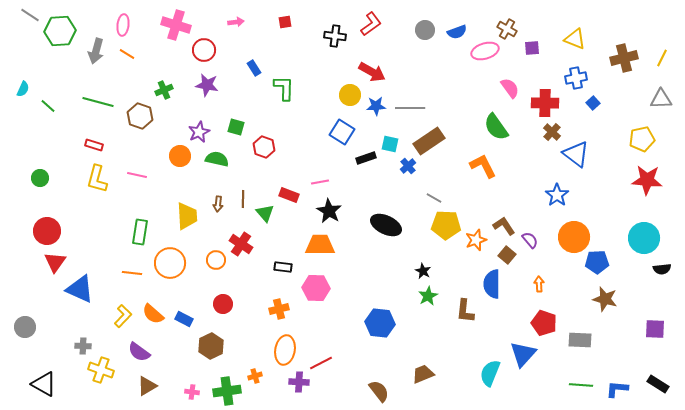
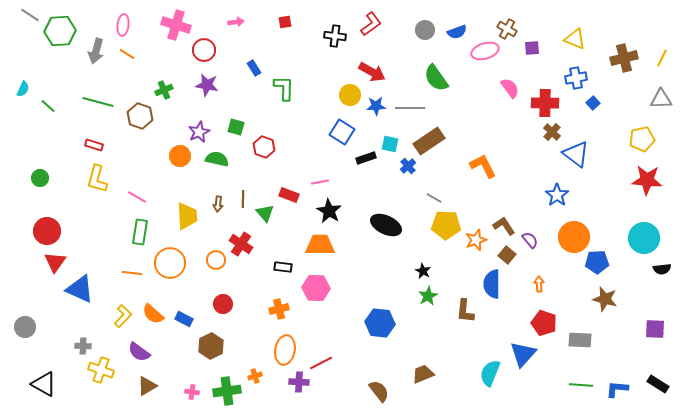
green semicircle at (496, 127): moved 60 px left, 49 px up
pink line at (137, 175): moved 22 px down; rotated 18 degrees clockwise
